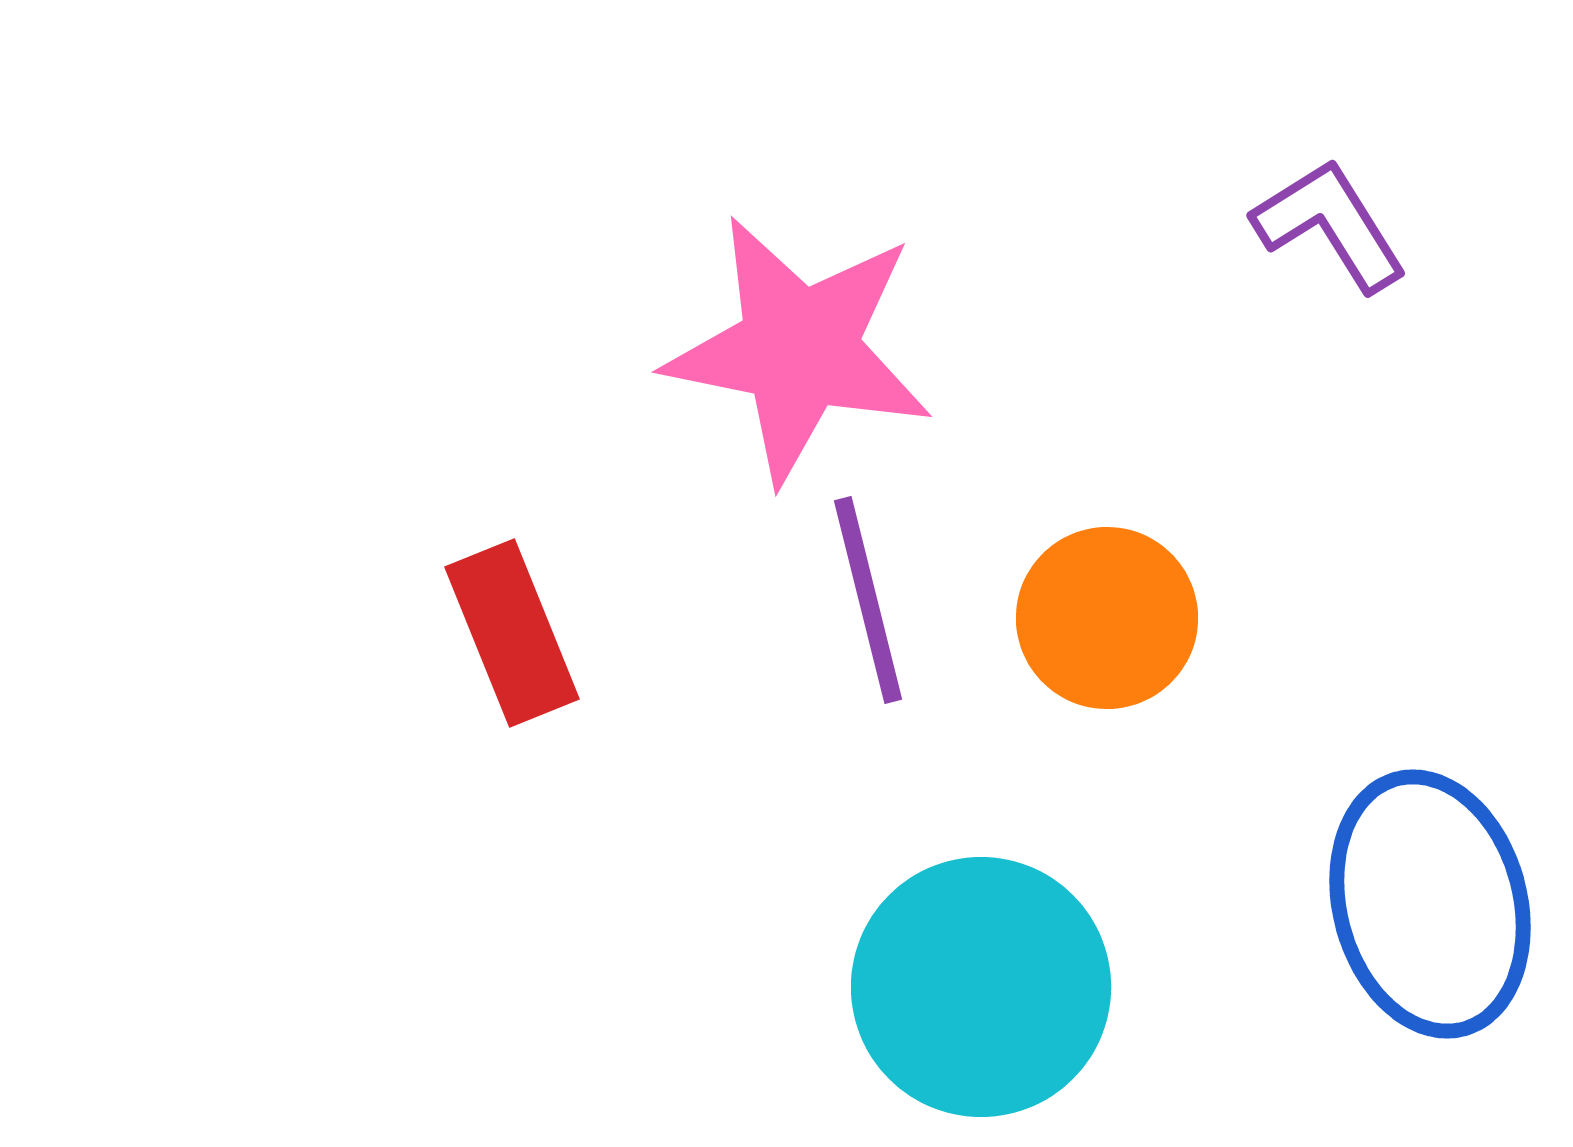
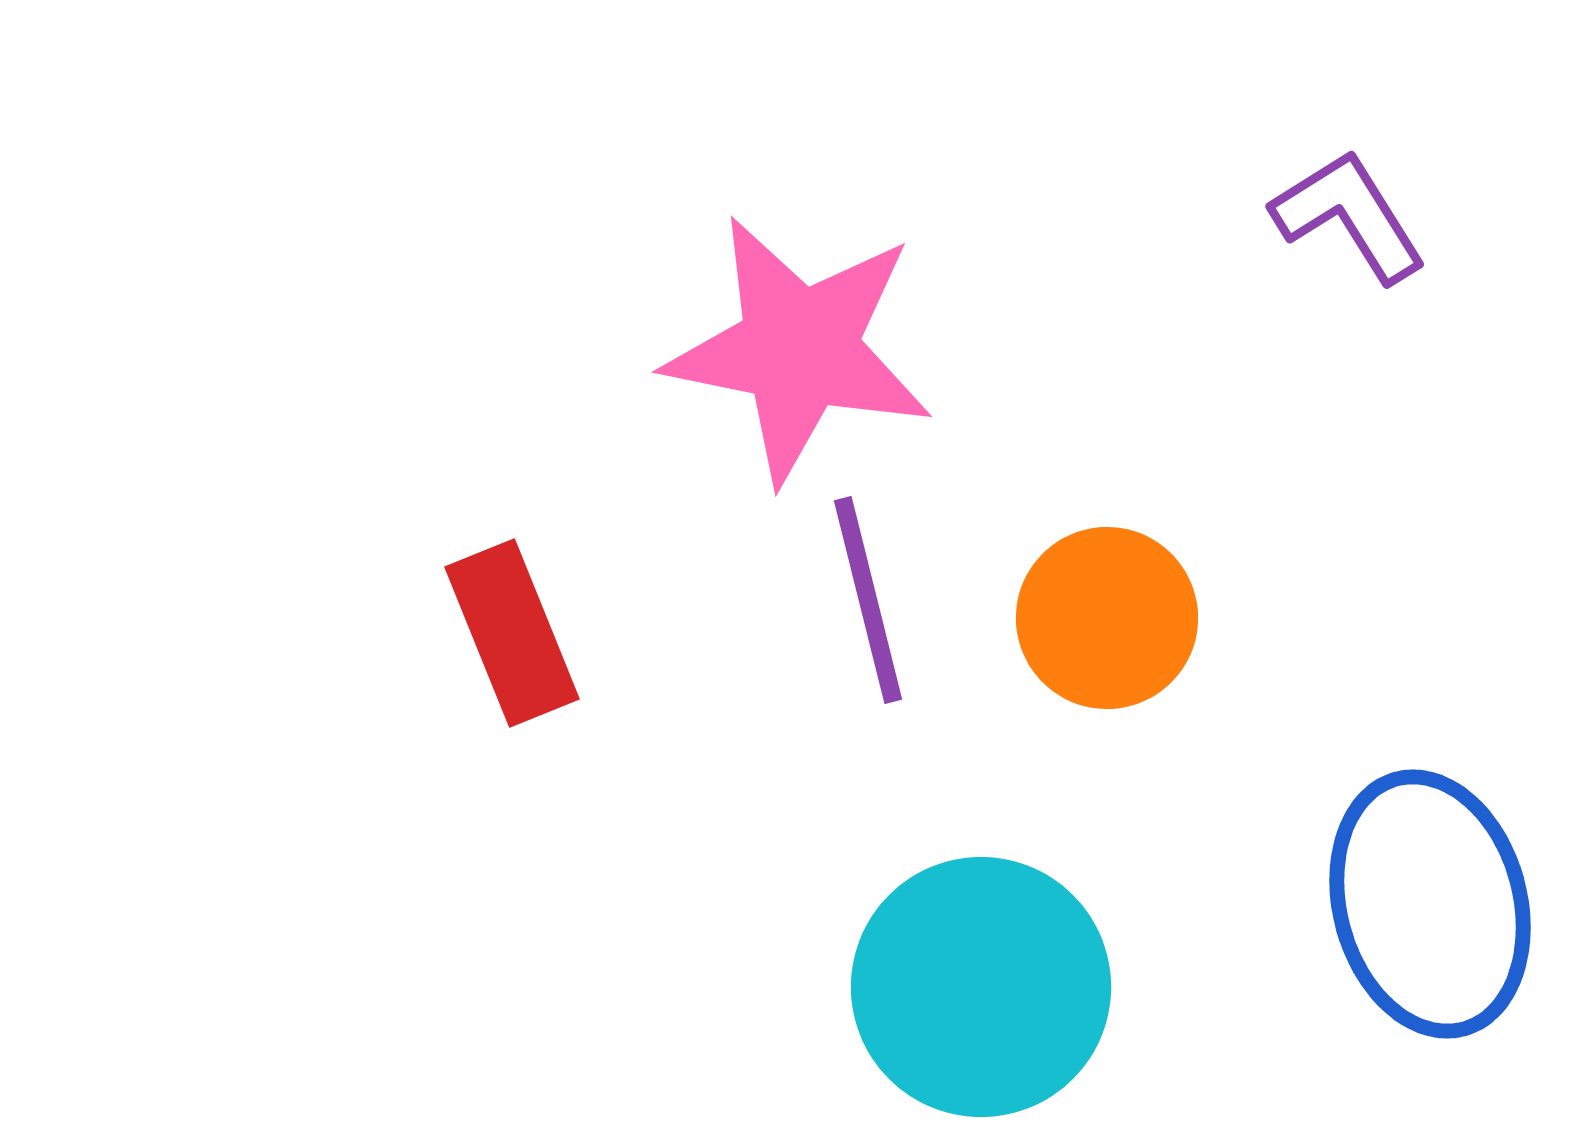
purple L-shape: moved 19 px right, 9 px up
